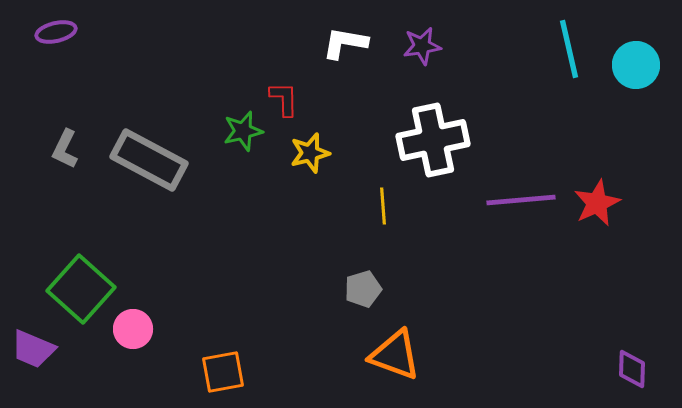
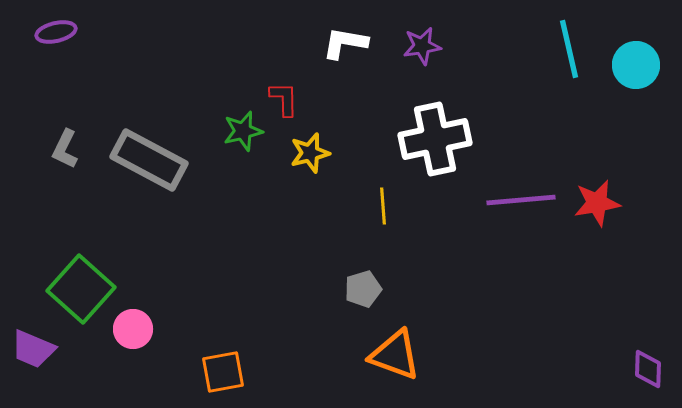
white cross: moved 2 px right, 1 px up
red star: rotated 15 degrees clockwise
purple diamond: moved 16 px right
